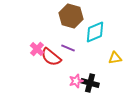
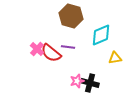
cyan diamond: moved 6 px right, 3 px down
purple line: moved 1 px up; rotated 16 degrees counterclockwise
red semicircle: moved 4 px up
pink star: moved 1 px right
